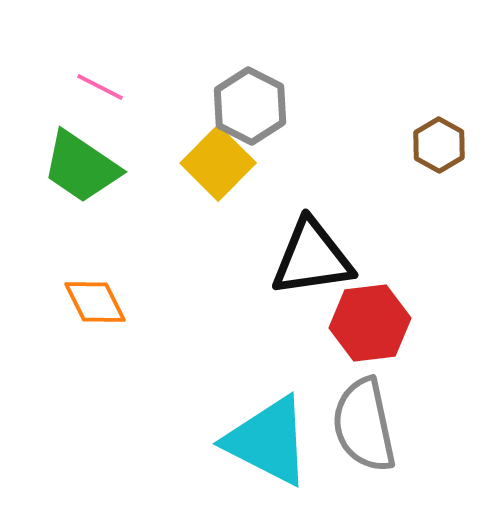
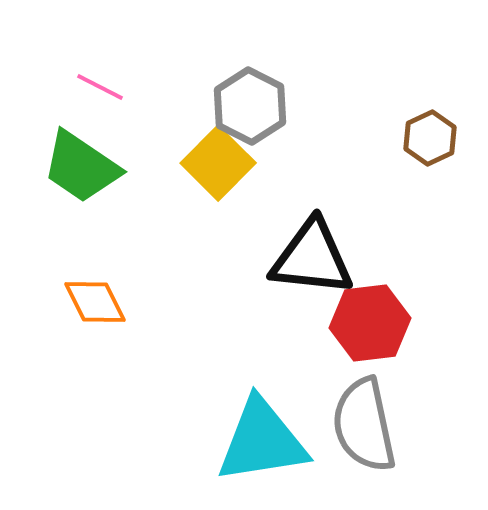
brown hexagon: moved 9 px left, 7 px up; rotated 6 degrees clockwise
black triangle: rotated 14 degrees clockwise
cyan triangle: moved 6 px left; rotated 36 degrees counterclockwise
